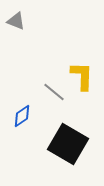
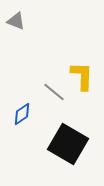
blue diamond: moved 2 px up
